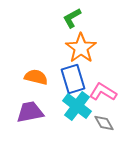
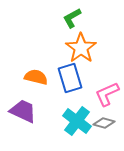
blue rectangle: moved 3 px left, 1 px up
pink L-shape: moved 4 px right, 2 px down; rotated 56 degrees counterclockwise
cyan cross: moved 15 px down
purple trapezoid: moved 7 px left, 1 px up; rotated 36 degrees clockwise
gray diamond: rotated 45 degrees counterclockwise
